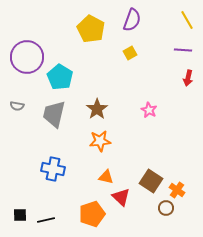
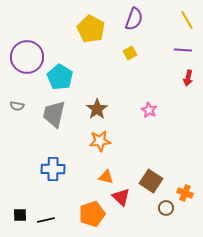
purple semicircle: moved 2 px right, 1 px up
blue cross: rotated 10 degrees counterclockwise
orange cross: moved 8 px right, 3 px down; rotated 14 degrees counterclockwise
